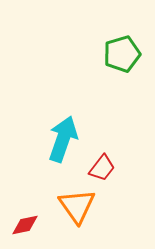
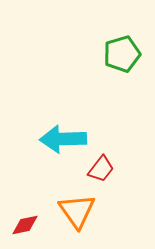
cyan arrow: rotated 111 degrees counterclockwise
red trapezoid: moved 1 px left, 1 px down
orange triangle: moved 5 px down
